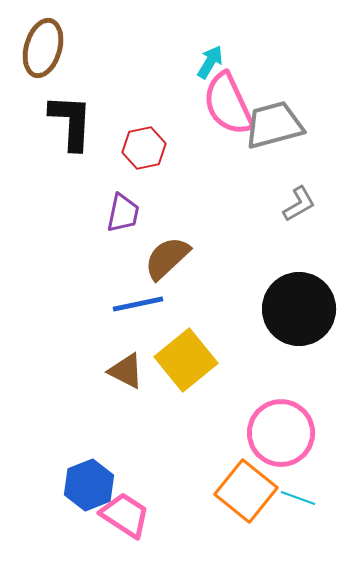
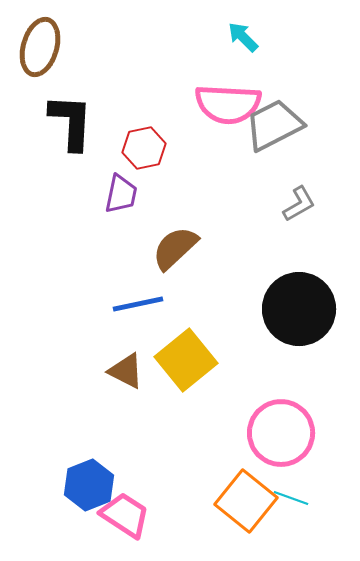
brown ellipse: moved 3 px left, 1 px up
cyan arrow: moved 33 px right, 25 px up; rotated 76 degrees counterclockwise
pink semicircle: rotated 62 degrees counterclockwise
gray trapezoid: rotated 12 degrees counterclockwise
purple trapezoid: moved 2 px left, 19 px up
brown semicircle: moved 8 px right, 10 px up
orange square: moved 10 px down
cyan line: moved 7 px left
